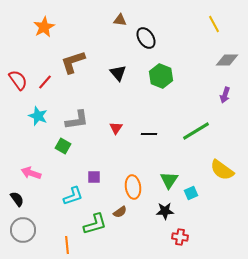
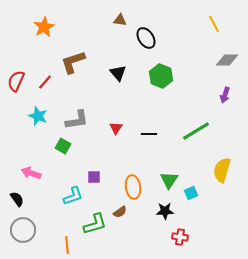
red semicircle: moved 2 px left, 1 px down; rotated 120 degrees counterclockwise
yellow semicircle: rotated 70 degrees clockwise
